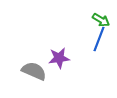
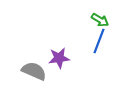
green arrow: moved 1 px left
blue line: moved 2 px down
